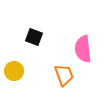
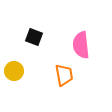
pink semicircle: moved 2 px left, 4 px up
orange trapezoid: rotated 10 degrees clockwise
